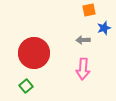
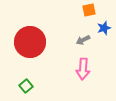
gray arrow: rotated 24 degrees counterclockwise
red circle: moved 4 px left, 11 px up
